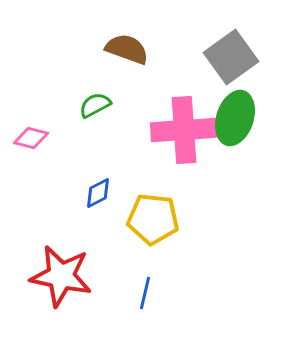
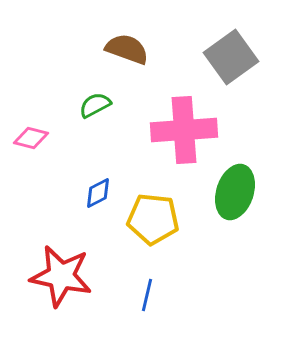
green ellipse: moved 74 px down
blue line: moved 2 px right, 2 px down
